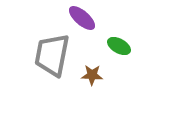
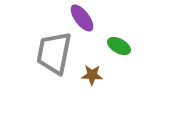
purple ellipse: rotated 12 degrees clockwise
gray trapezoid: moved 2 px right, 2 px up
